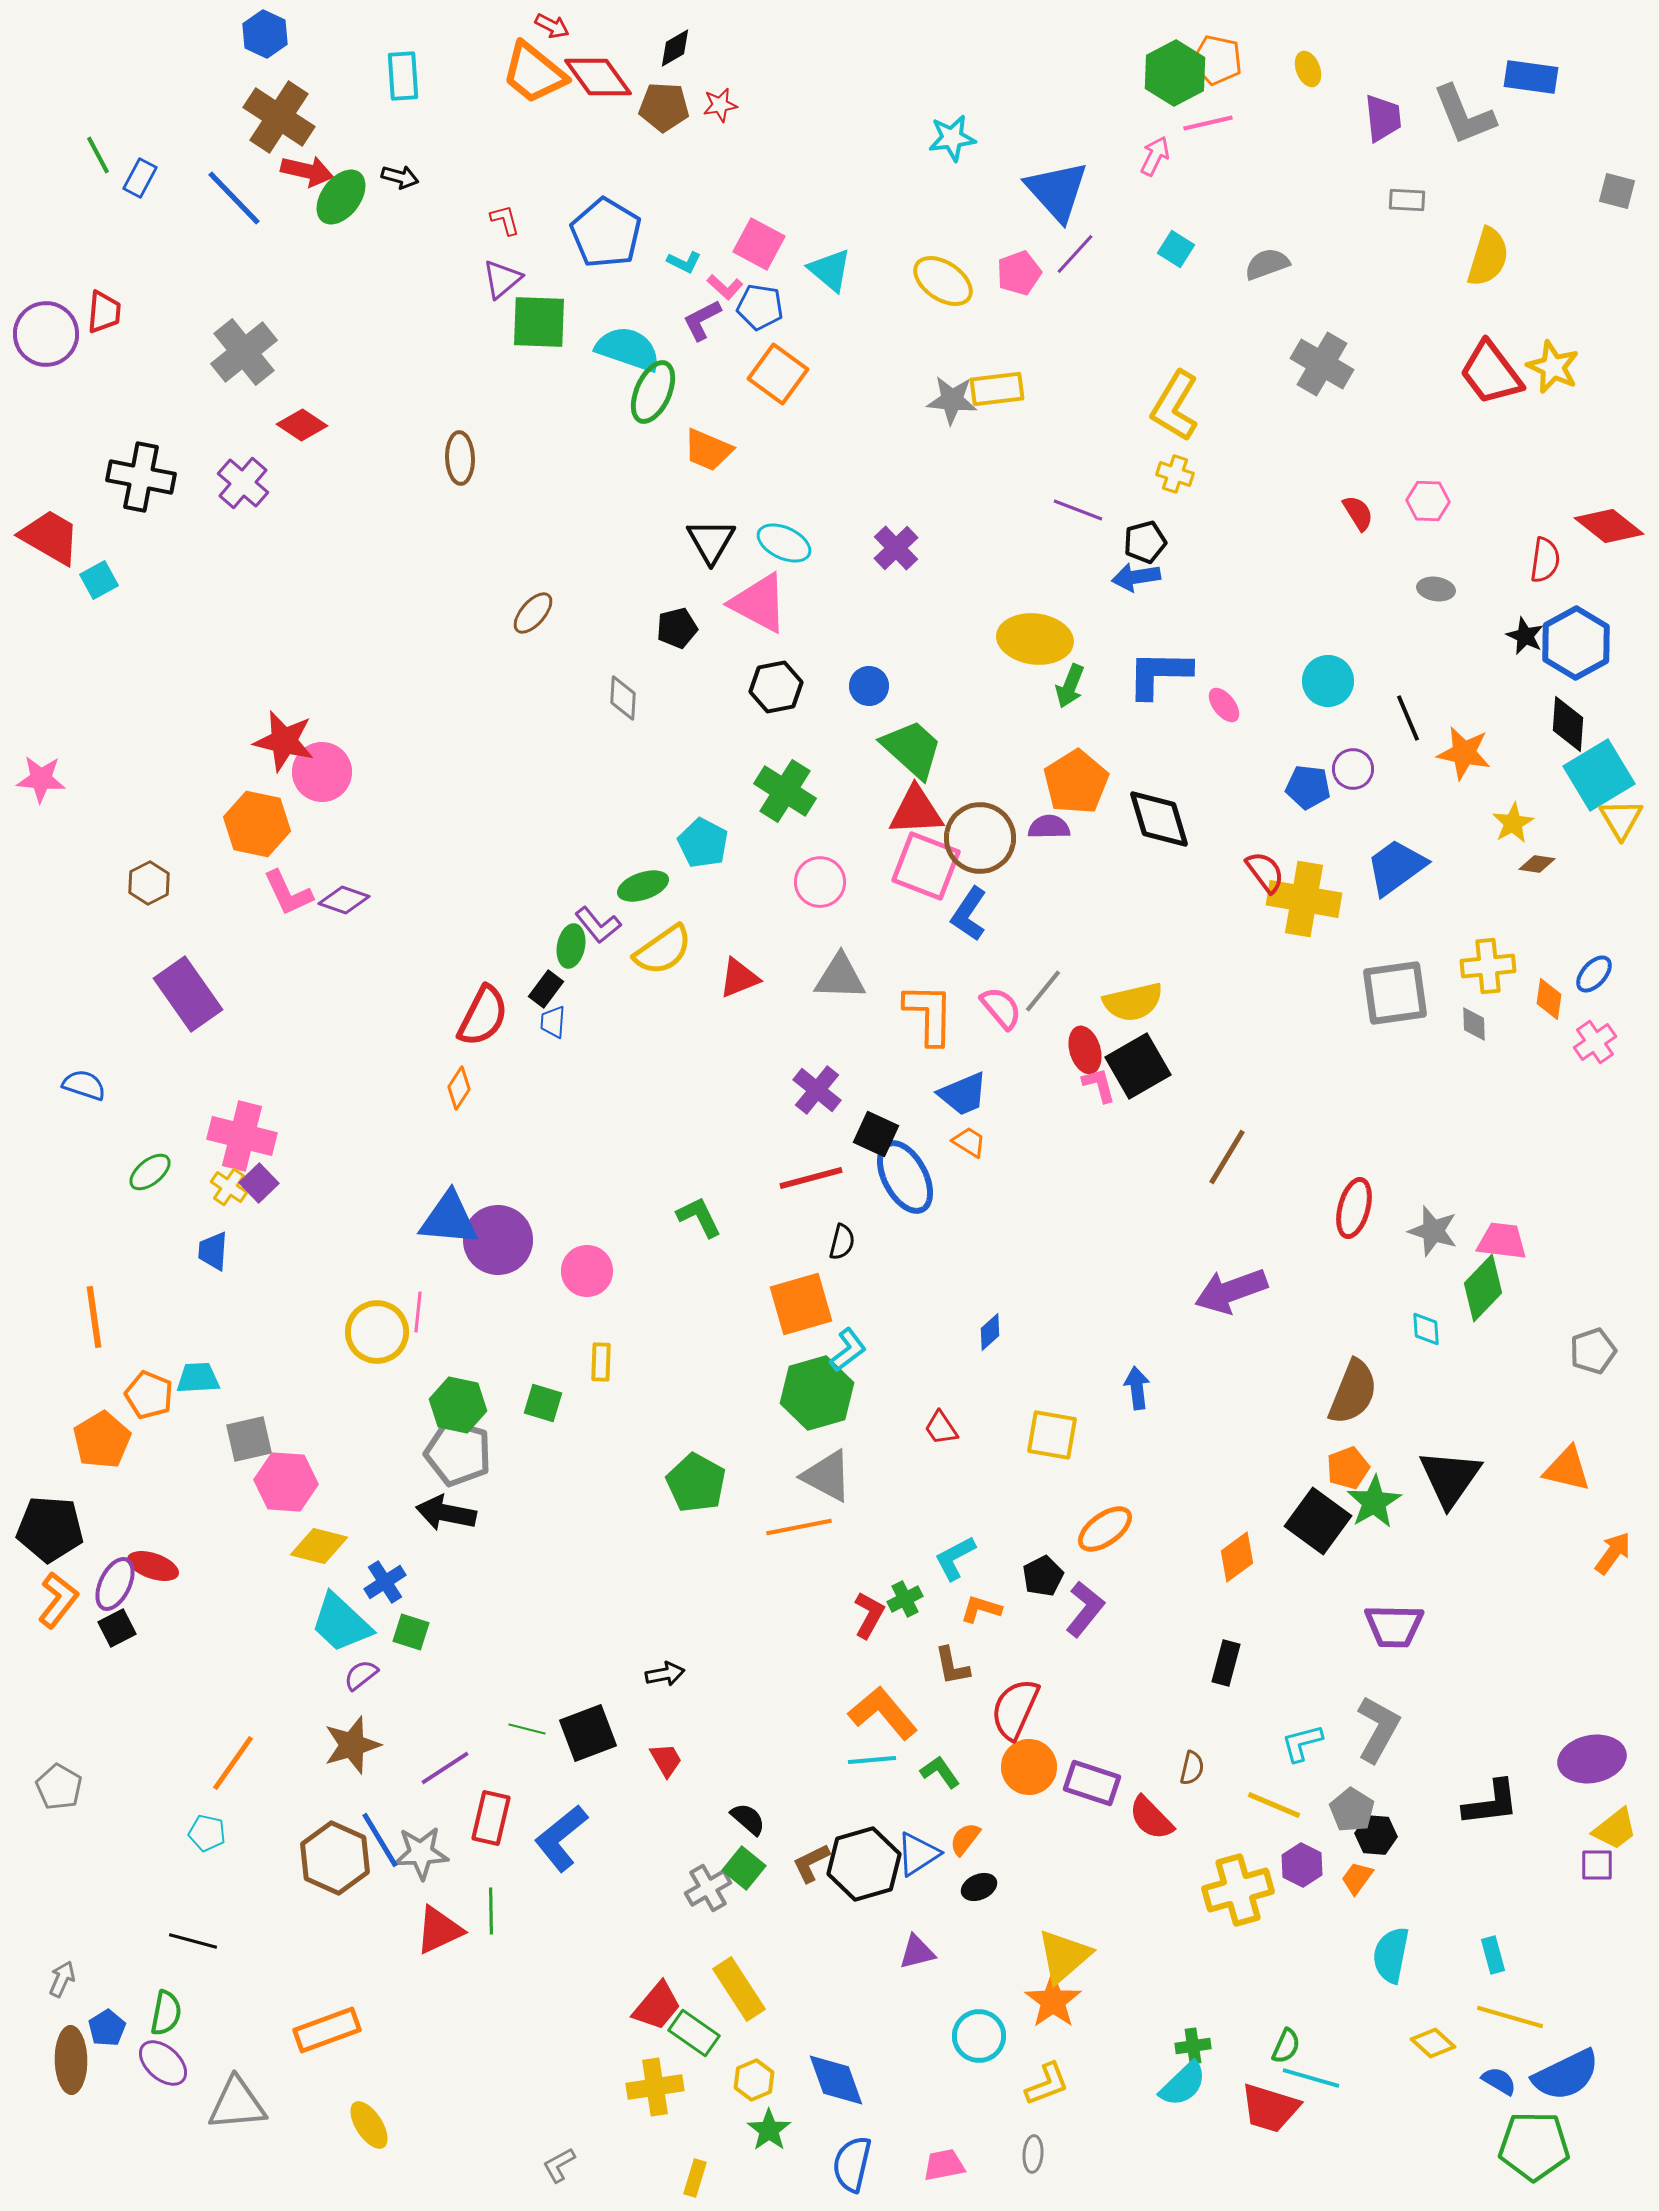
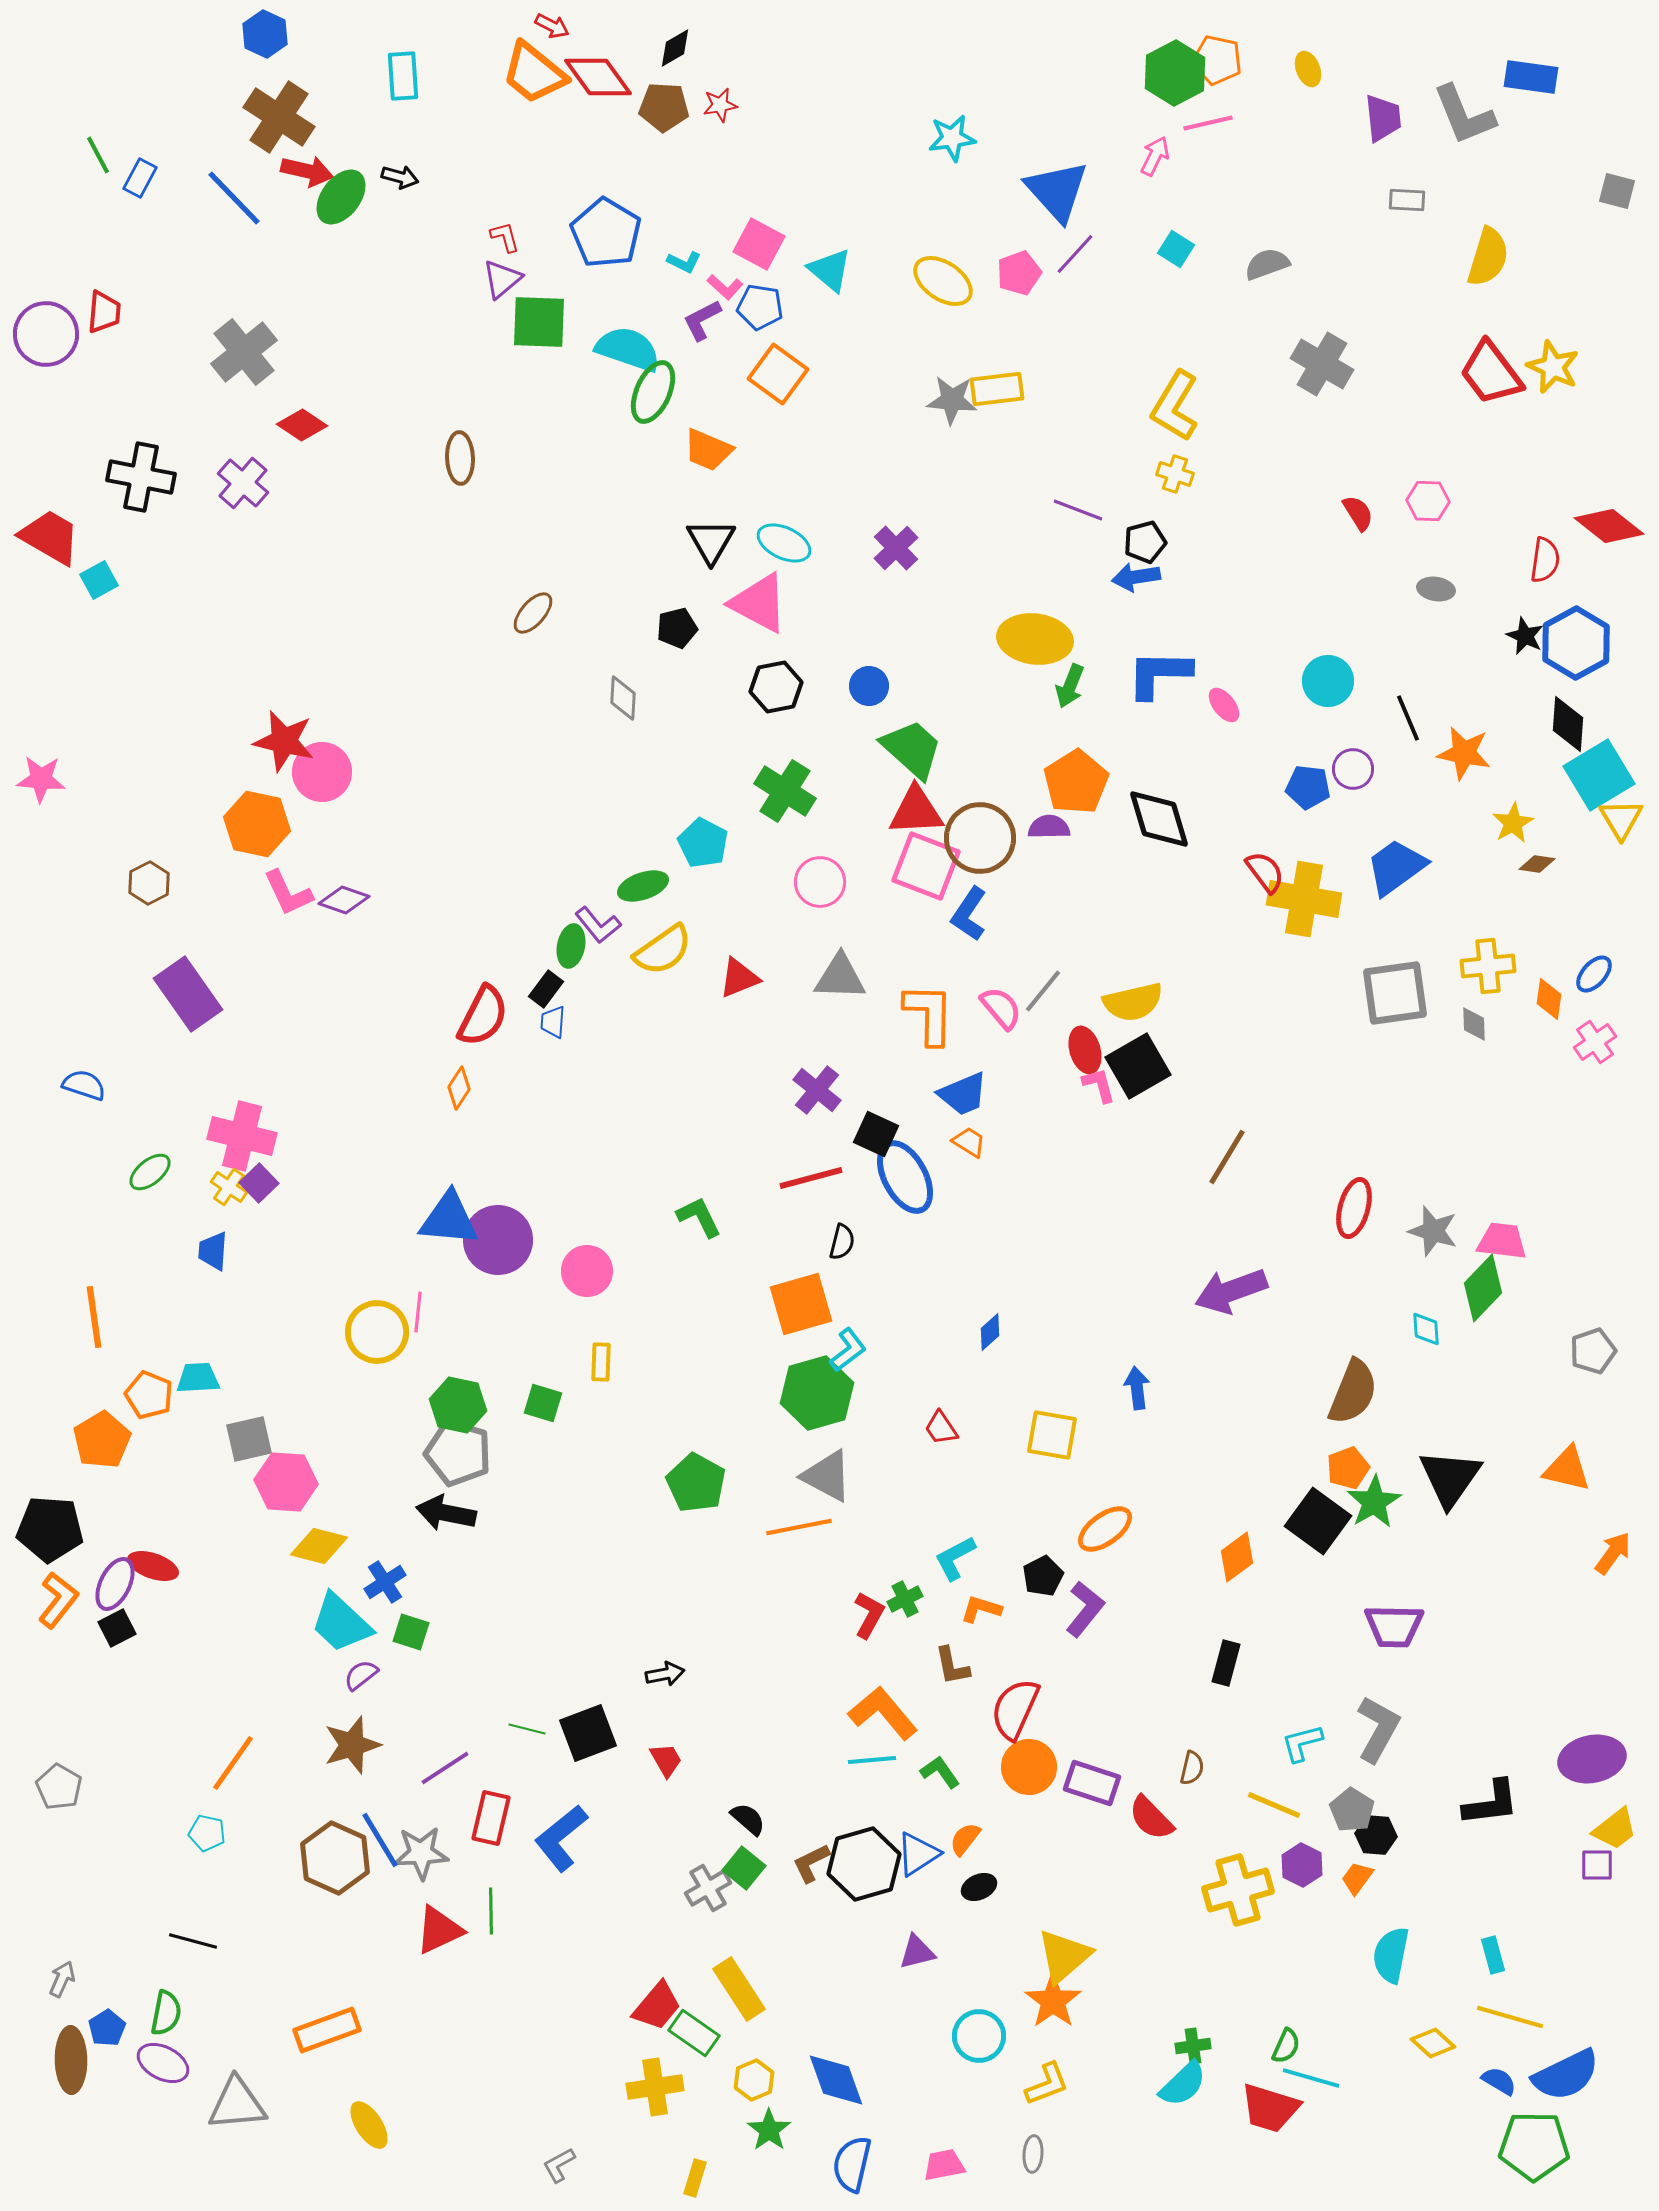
red L-shape at (505, 220): moved 17 px down
purple ellipse at (163, 2063): rotated 15 degrees counterclockwise
